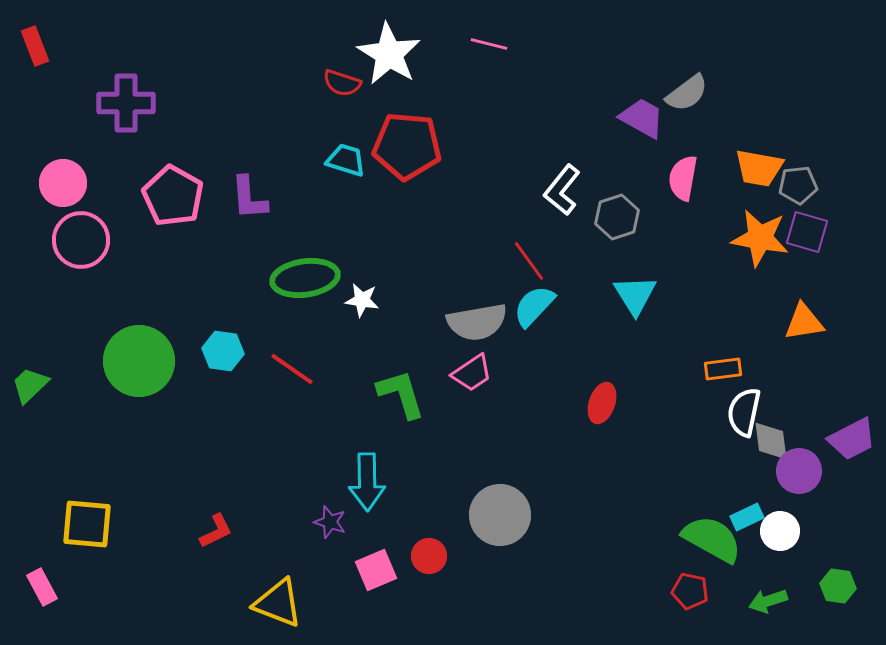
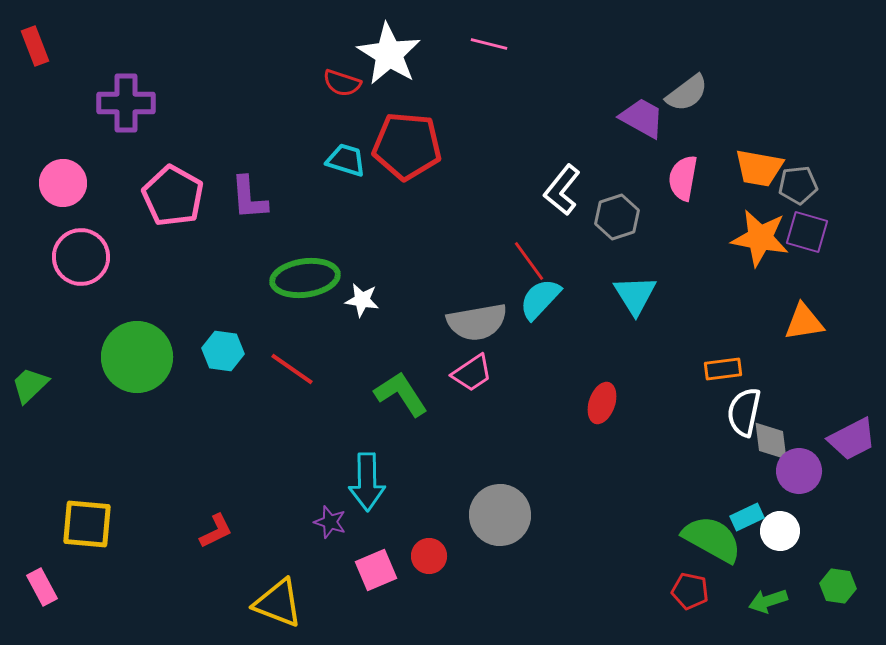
pink circle at (81, 240): moved 17 px down
cyan semicircle at (534, 306): moved 6 px right, 7 px up
green circle at (139, 361): moved 2 px left, 4 px up
green L-shape at (401, 394): rotated 16 degrees counterclockwise
